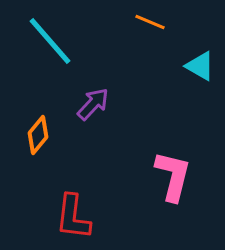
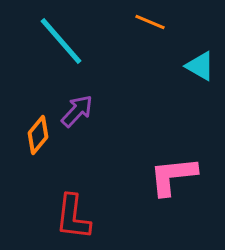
cyan line: moved 11 px right
purple arrow: moved 16 px left, 7 px down
pink L-shape: rotated 110 degrees counterclockwise
